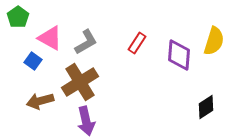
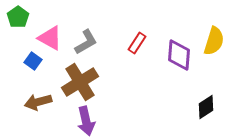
brown arrow: moved 2 px left, 1 px down
